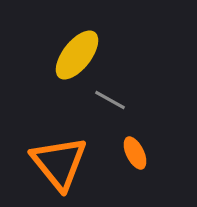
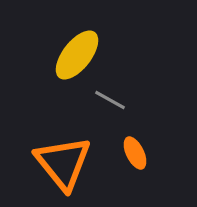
orange triangle: moved 4 px right
